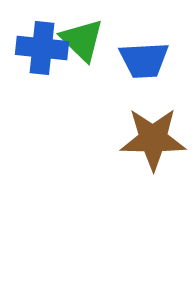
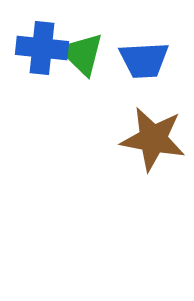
green triangle: moved 14 px down
brown star: rotated 10 degrees clockwise
